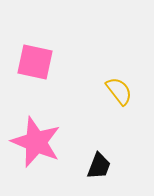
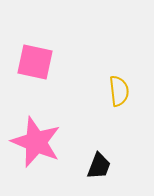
yellow semicircle: rotated 32 degrees clockwise
